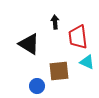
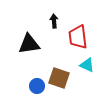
black arrow: moved 1 px left, 1 px up
black triangle: rotated 40 degrees counterclockwise
cyan triangle: moved 3 px down
brown square: moved 7 px down; rotated 25 degrees clockwise
